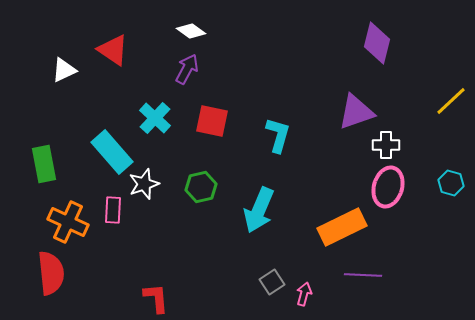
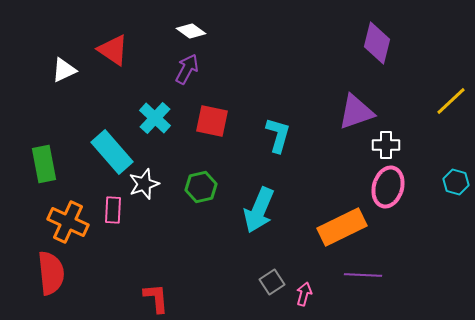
cyan hexagon: moved 5 px right, 1 px up
